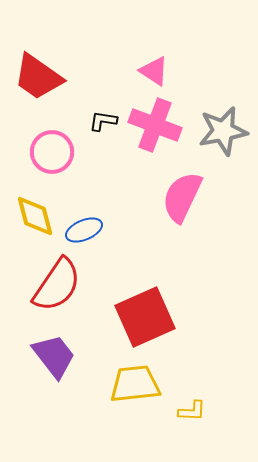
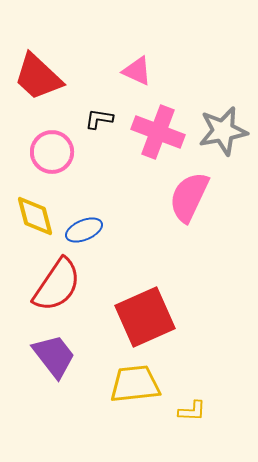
pink triangle: moved 17 px left; rotated 8 degrees counterclockwise
red trapezoid: rotated 8 degrees clockwise
black L-shape: moved 4 px left, 2 px up
pink cross: moved 3 px right, 7 px down
pink semicircle: moved 7 px right
